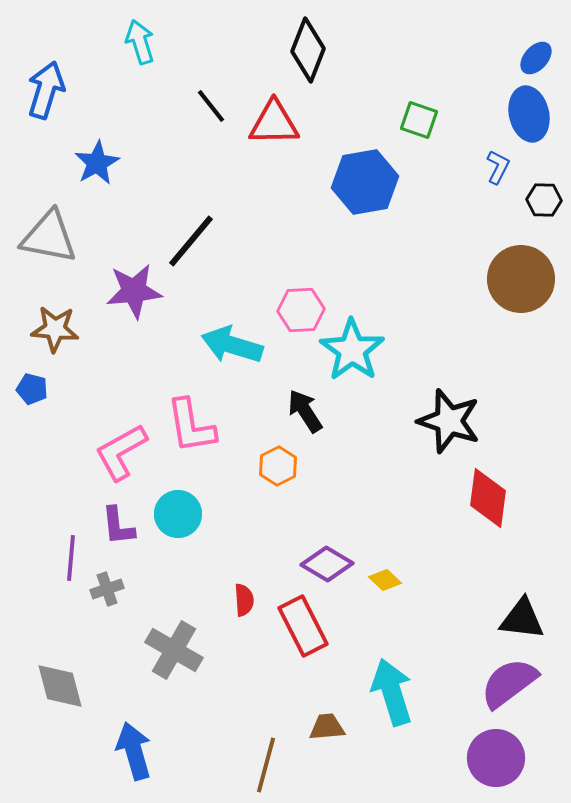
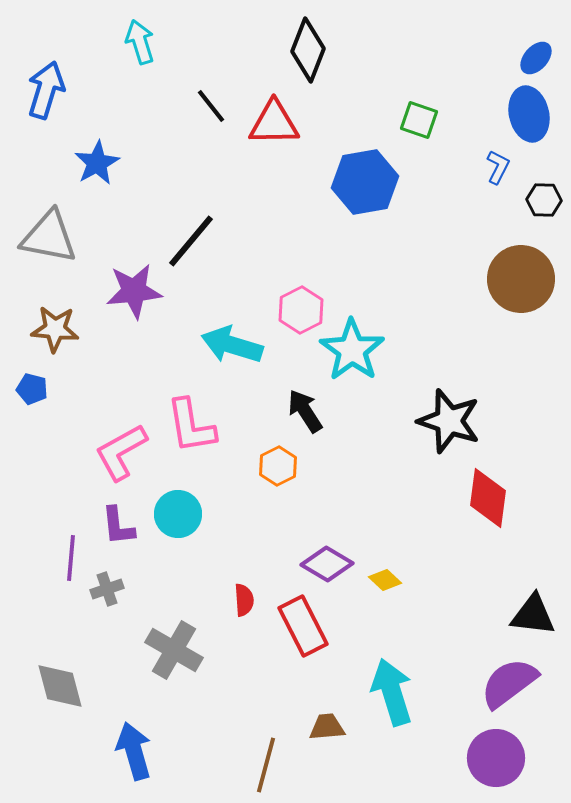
pink hexagon at (301, 310): rotated 24 degrees counterclockwise
black triangle at (522, 619): moved 11 px right, 4 px up
